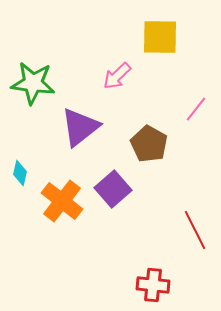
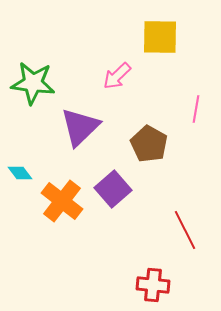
pink line: rotated 28 degrees counterclockwise
purple triangle: rotated 6 degrees counterclockwise
cyan diamond: rotated 50 degrees counterclockwise
red line: moved 10 px left
